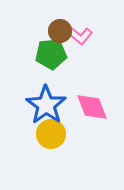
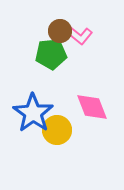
blue star: moved 13 px left, 8 px down
yellow circle: moved 6 px right, 4 px up
